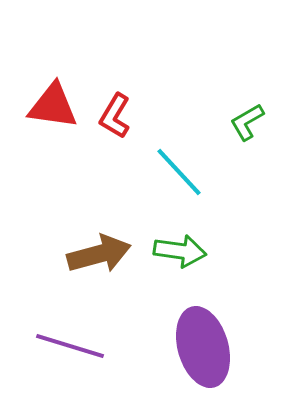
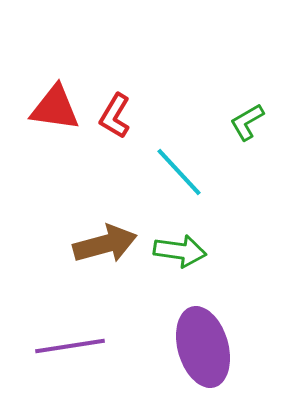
red triangle: moved 2 px right, 2 px down
brown arrow: moved 6 px right, 10 px up
purple line: rotated 26 degrees counterclockwise
